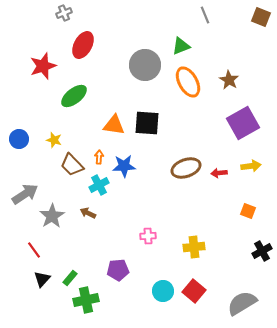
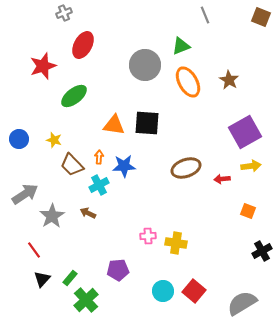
purple square: moved 2 px right, 9 px down
red arrow: moved 3 px right, 6 px down
yellow cross: moved 18 px left, 4 px up; rotated 15 degrees clockwise
green cross: rotated 30 degrees counterclockwise
